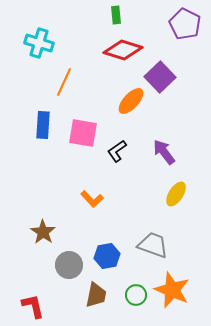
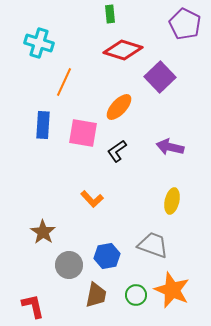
green rectangle: moved 6 px left, 1 px up
orange ellipse: moved 12 px left, 6 px down
purple arrow: moved 6 px right, 5 px up; rotated 40 degrees counterclockwise
yellow ellipse: moved 4 px left, 7 px down; rotated 20 degrees counterclockwise
